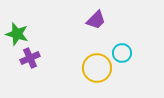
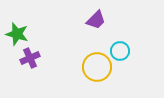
cyan circle: moved 2 px left, 2 px up
yellow circle: moved 1 px up
